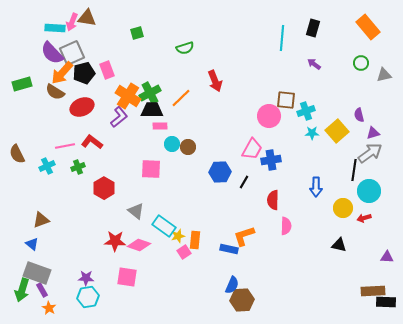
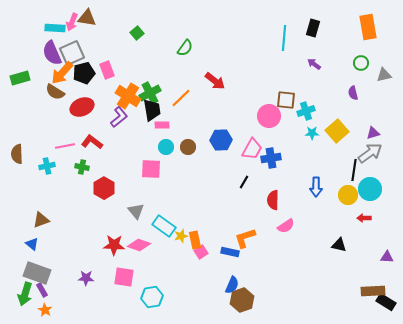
orange rectangle at (368, 27): rotated 30 degrees clockwise
green square at (137, 33): rotated 24 degrees counterclockwise
cyan line at (282, 38): moved 2 px right
green semicircle at (185, 48): rotated 36 degrees counterclockwise
purple semicircle at (52, 53): rotated 20 degrees clockwise
red arrow at (215, 81): rotated 30 degrees counterclockwise
green rectangle at (22, 84): moved 2 px left, 6 px up
black trapezoid at (152, 110): rotated 80 degrees clockwise
purple semicircle at (359, 115): moved 6 px left, 22 px up
pink rectangle at (160, 126): moved 2 px right, 1 px up
cyan circle at (172, 144): moved 6 px left, 3 px down
brown semicircle at (17, 154): rotated 24 degrees clockwise
blue cross at (271, 160): moved 2 px up
cyan cross at (47, 166): rotated 14 degrees clockwise
green cross at (78, 167): moved 4 px right; rotated 32 degrees clockwise
blue hexagon at (220, 172): moved 1 px right, 32 px up
cyan circle at (369, 191): moved 1 px right, 2 px up
yellow circle at (343, 208): moved 5 px right, 13 px up
gray triangle at (136, 211): rotated 12 degrees clockwise
red arrow at (364, 218): rotated 16 degrees clockwise
pink semicircle at (286, 226): rotated 54 degrees clockwise
yellow star at (178, 236): moved 3 px right
orange L-shape at (244, 236): moved 1 px right, 2 px down
orange rectangle at (195, 240): rotated 18 degrees counterclockwise
red star at (115, 241): moved 1 px left, 4 px down
blue rectangle at (229, 249): moved 1 px right, 3 px down
pink square at (184, 252): moved 17 px right
pink square at (127, 277): moved 3 px left
green arrow at (22, 290): moved 3 px right, 4 px down
cyan hexagon at (88, 297): moved 64 px right
brown hexagon at (242, 300): rotated 15 degrees counterclockwise
black rectangle at (386, 302): rotated 30 degrees clockwise
orange star at (49, 308): moved 4 px left, 2 px down
